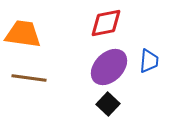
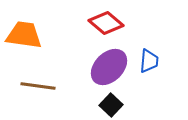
red diamond: rotated 52 degrees clockwise
orange trapezoid: moved 1 px right, 1 px down
brown line: moved 9 px right, 8 px down
black square: moved 3 px right, 1 px down
